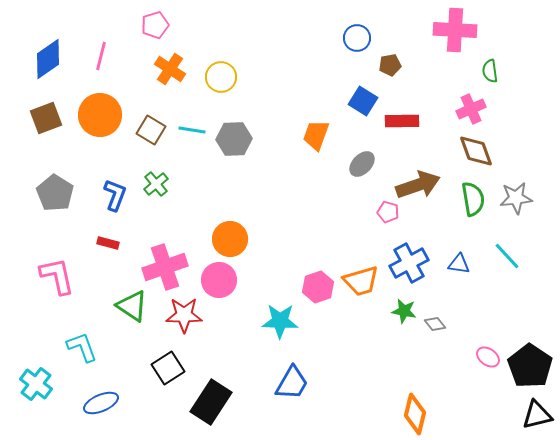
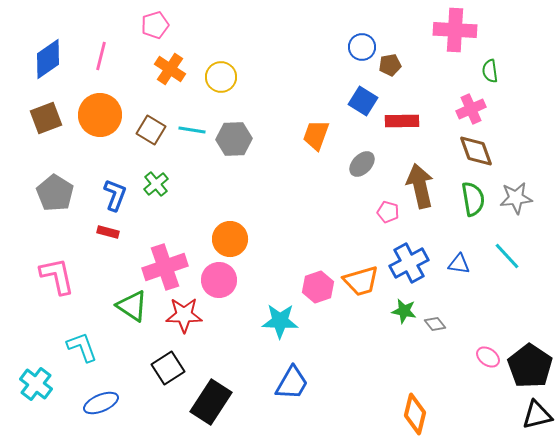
blue circle at (357, 38): moved 5 px right, 9 px down
brown arrow at (418, 185): moved 2 px right, 1 px down; rotated 84 degrees counterclockwise
red rectangle at (108, 243): moved 11 px up
